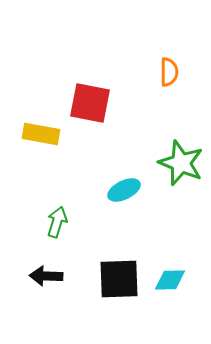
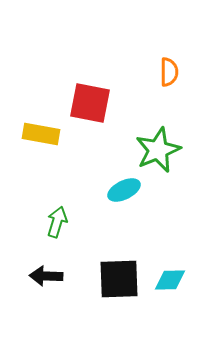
green star: moved 23 px left, 13 px up; rotated 27 degrees clockwise
